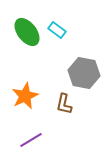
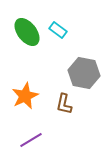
cyan rectangle: moved 1 px right
